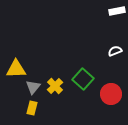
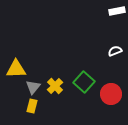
green square: moved 1 px right, 3 px down
yellow rectangle: moved 2 px up
